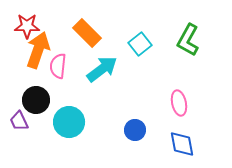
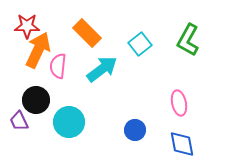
orange arrow: rotated 6 degrees clockwise
